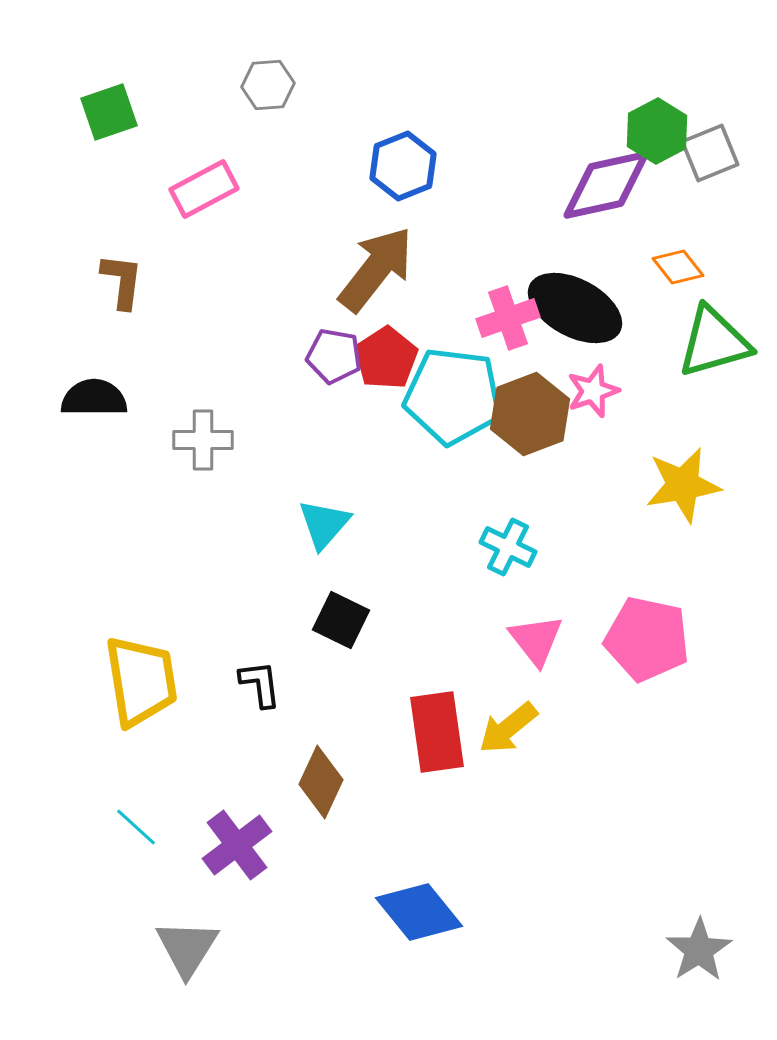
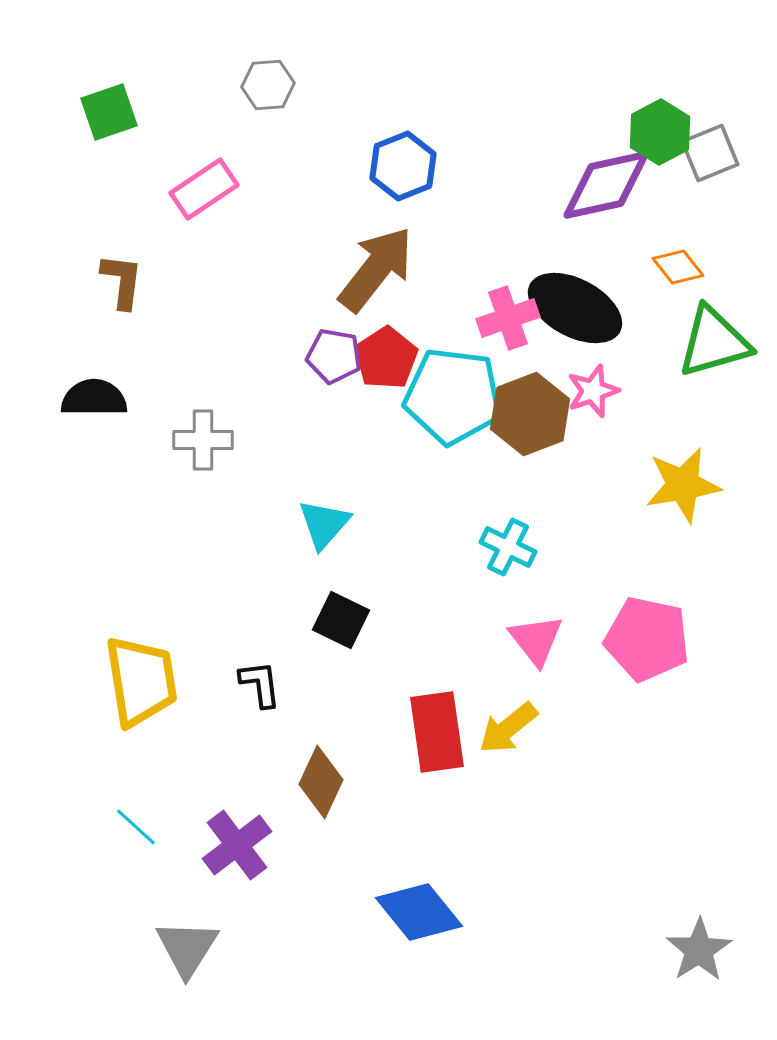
green hexagon: moved 3 px right, 1 px down
pink rectangle: rotated 6 degrees counterclockwise
